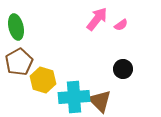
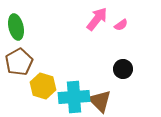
yellow hexagon: moved 6 px down
